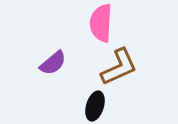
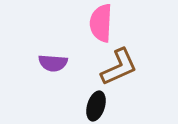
purple semicircle: rotated 44 degrees clockwise
black ellipse: moved 1 px right
